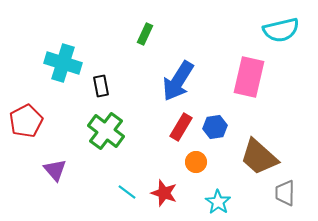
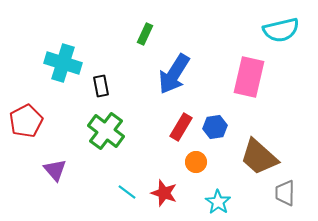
blue arrow: moved 4 px left, 7 px up
